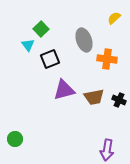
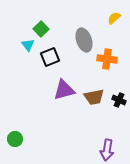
black square: moved 2 px up
